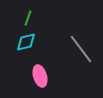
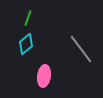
cyan diamond: moved 2 px down; rotated 25 degrees counterclockwise
pink ellipse: moved 4 px right; rotated 25 degrees clockwise
